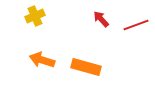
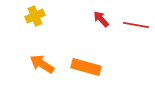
red line: rotated 30 degrees clockwise
orange arrow: moved 4 px down; rotated 15 degrees clockwise
